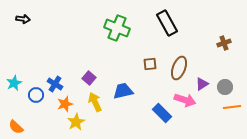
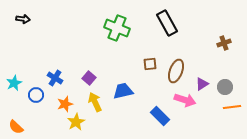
brown ellipse: moved 3 px left, 3 px down
blue cross: moved 6 px up
blue rectangle: moved 2 px left, 3 px down
